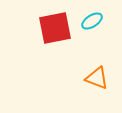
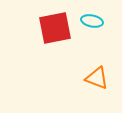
cyan ellipse: rotated 45 degrees clockwise
